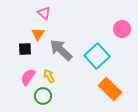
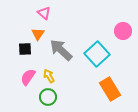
pink circle: moved 1 px right, 2 px down
cyan square: moved 2 px up
orange rectangle: rotated 15 degrees clockwise
green circle: moved 5 px right, 1 px down
